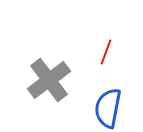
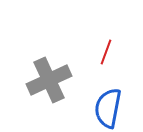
gray cross: rotated 12 degrees clockwise
